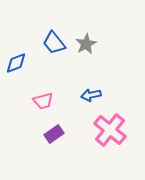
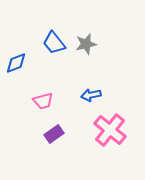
gray star: rotated 15 degrees clockwise
